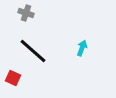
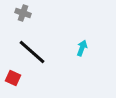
gray cross: moved 3 px left
black line: moved 1 px left, 1 px down
